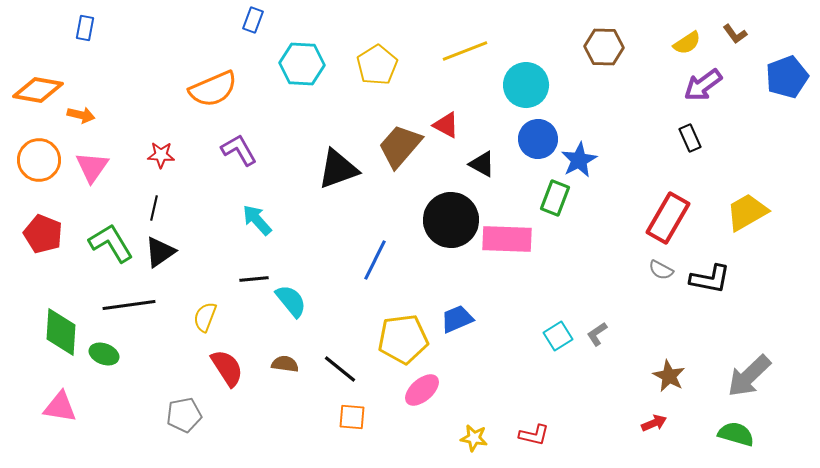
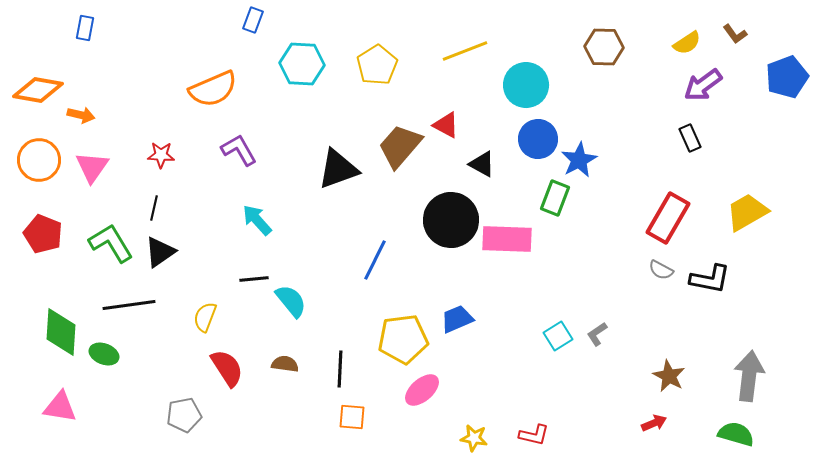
black line at (340, 369): rotated 54 degrees clockwise
gray arrow at (749, 376): rotated 141 degrees clockwise
